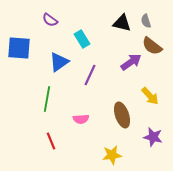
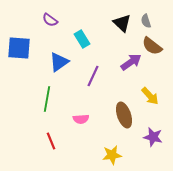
black triangle: rotated 30 degrees clockwise
purple line: moved 3 px right, 1 px down
brown ellipse: moved 2 px right
